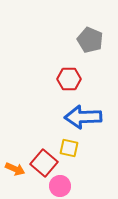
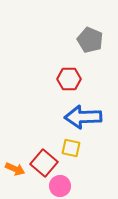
yellow square: moved 2 px right
